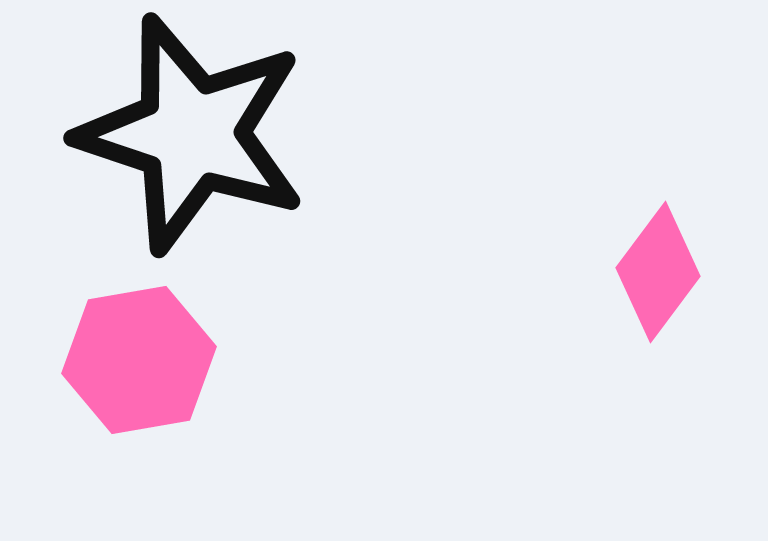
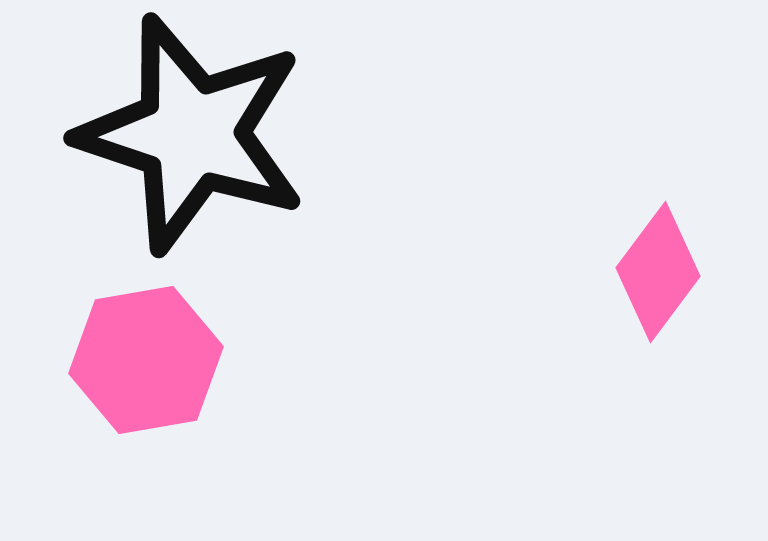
pink hexagon: moved 7 px right
